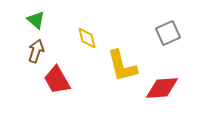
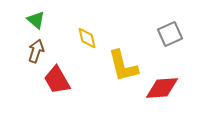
gray square: moved 2 px right, 1 px down
yellow L-shape: moved 1 px right
